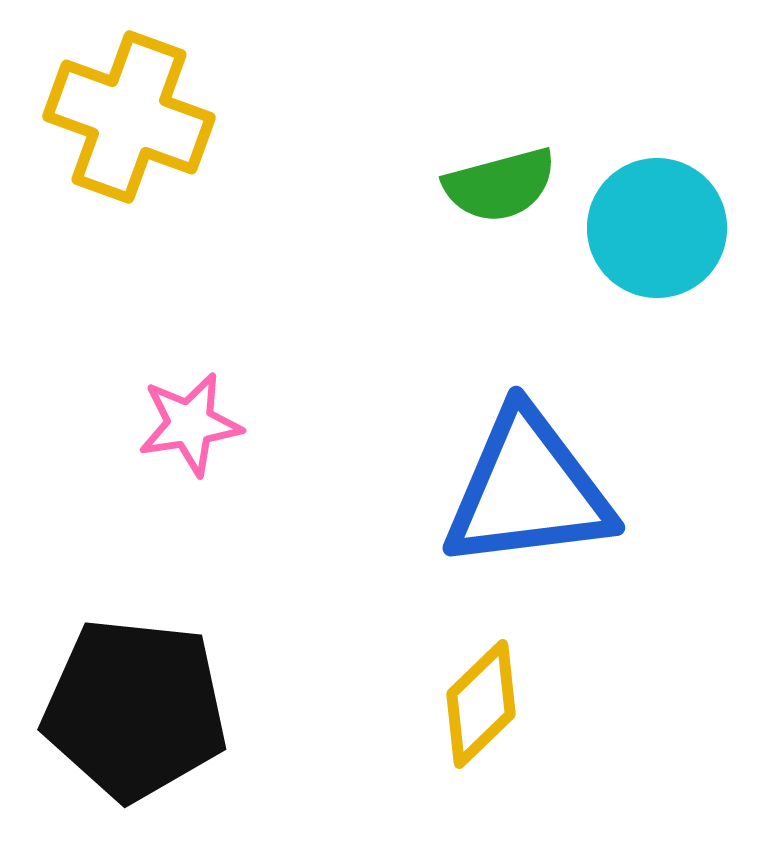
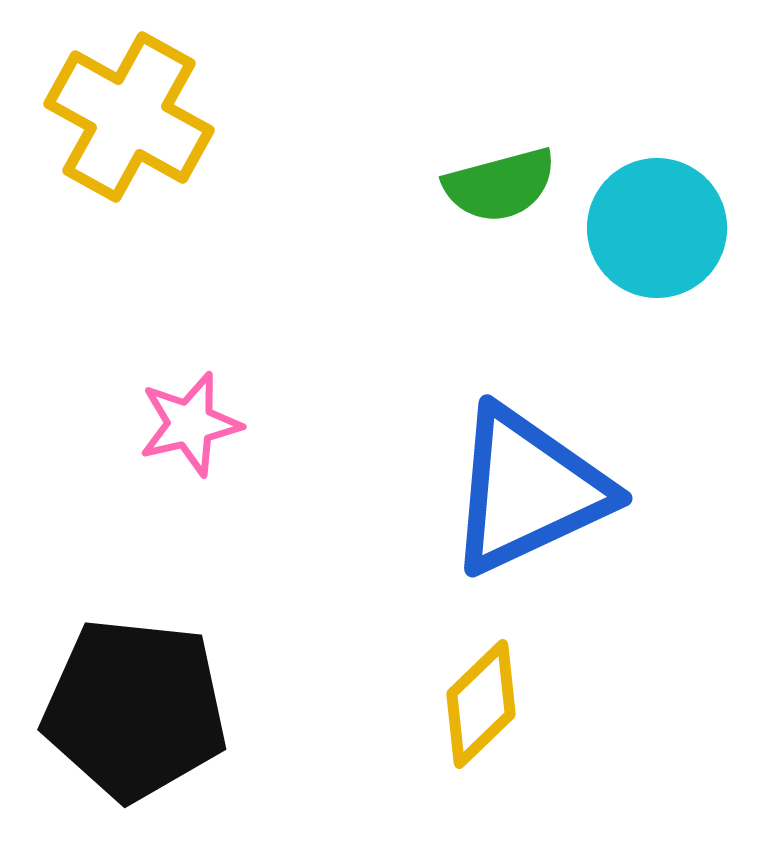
yellow cross: rotated 9 degrees clockwise
pink star: rotated 4 degrees counterclockwise
blue triangle: rotated 18 degrees counterclockwise
